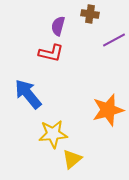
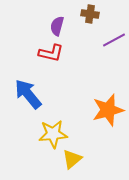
purple semicircle: moved 1 px left
